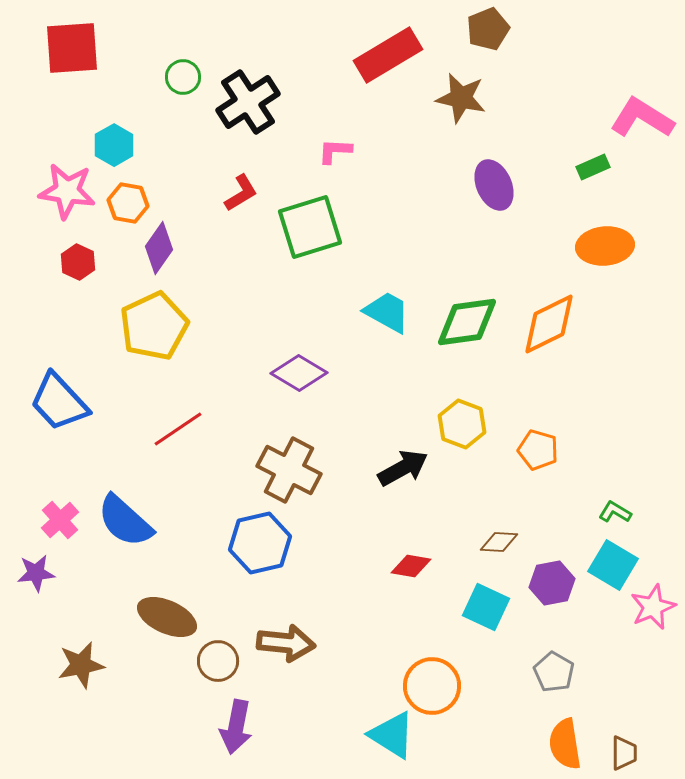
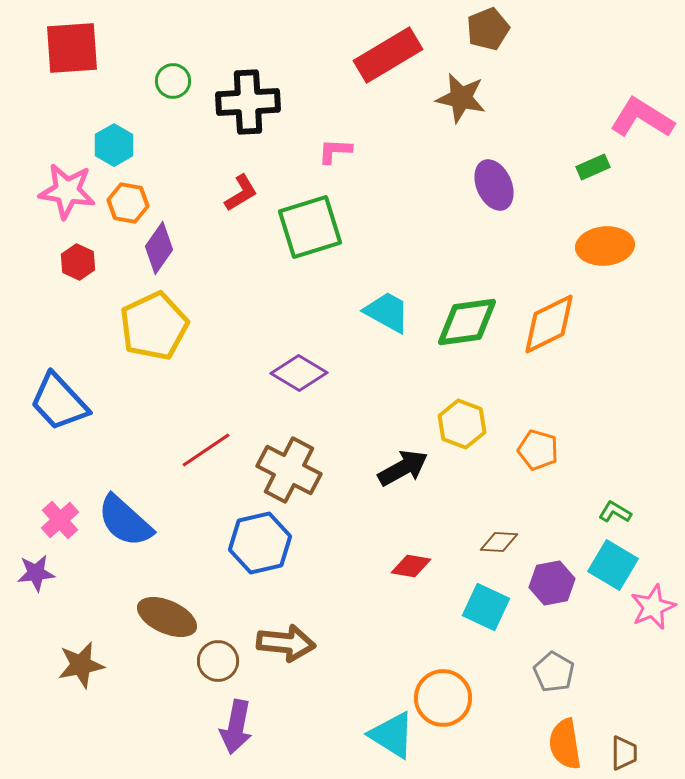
green circle at (183, 77): moved 10 px left, 4 px down
black cross at (248, 102): rotated 30 degrees clockwise
red line at (178, 429): moved 28 px right, 21 px down
orange circle at (432, 686): moved 11 px right, 12 px down
